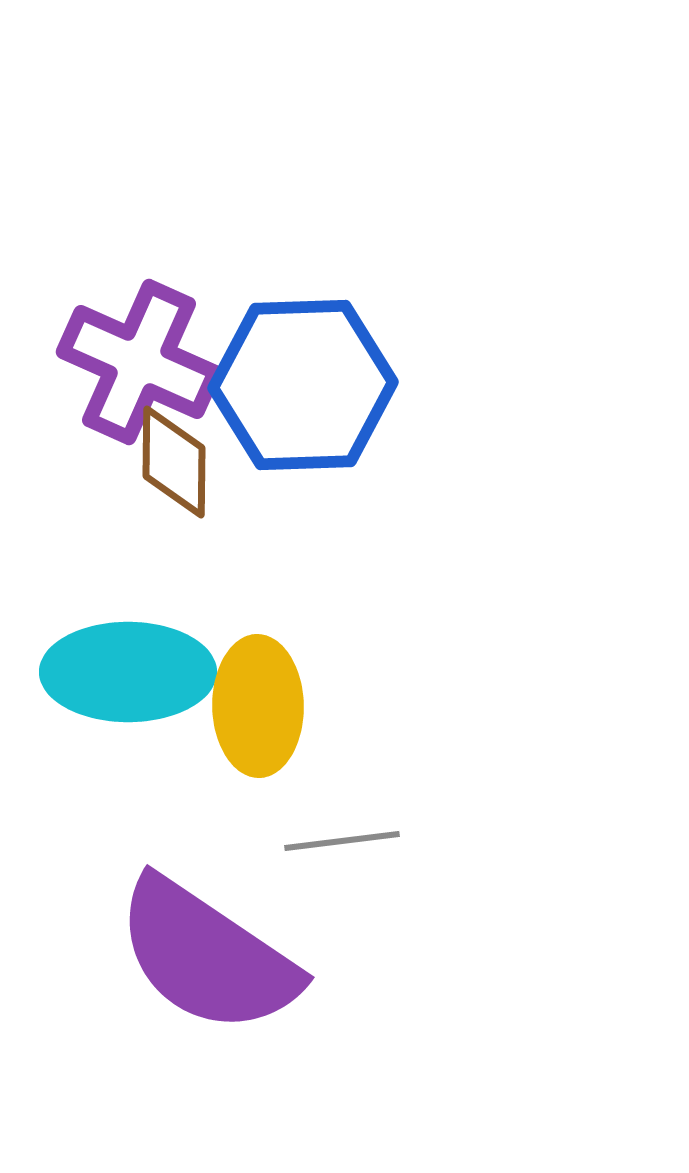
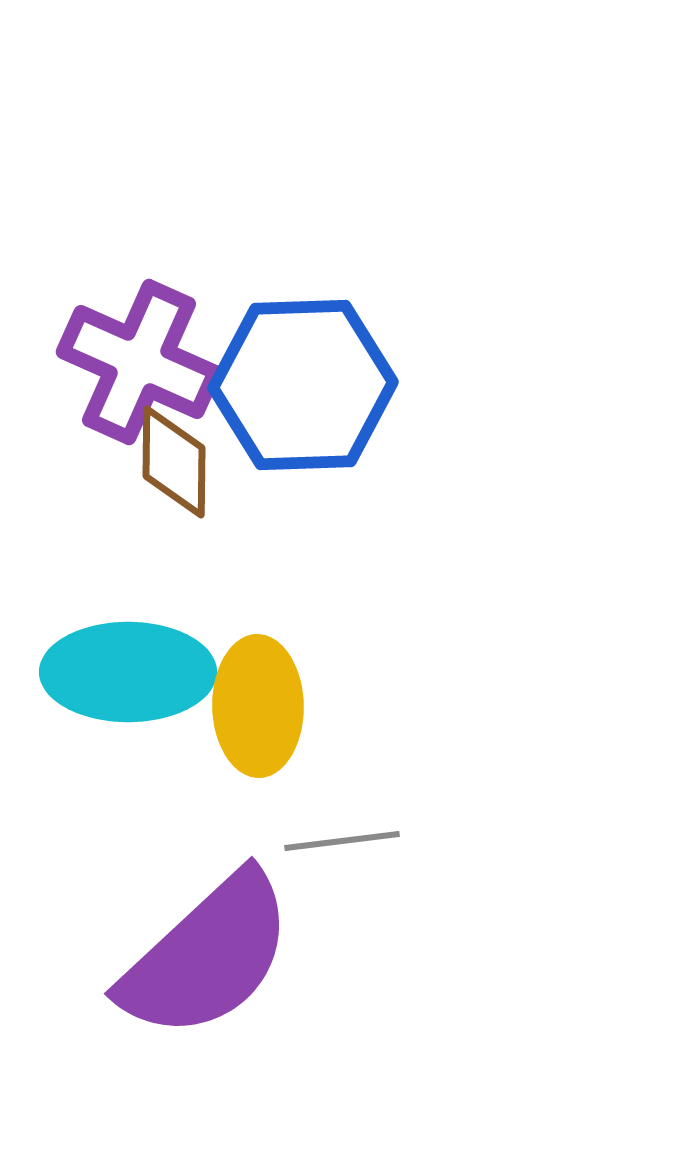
purple semicircle: rotated 77 degrees counterclockwise
